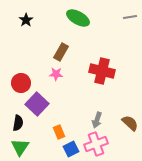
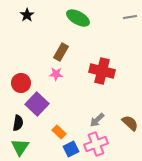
black star: moved 1 px right, 5 px up
gray arrow: rotated 28 degrees clockwise
orange rectangle: rotated 24 degrees counterclockwise
